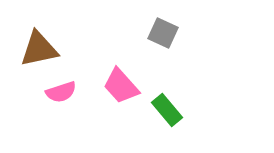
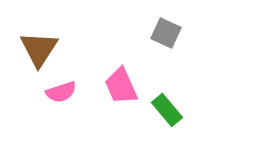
gray square: moved 3 px right
brown triangle: rotated 45 degrees counterclockwise
pink trapezoid: rotated 18 degrees clockwise
